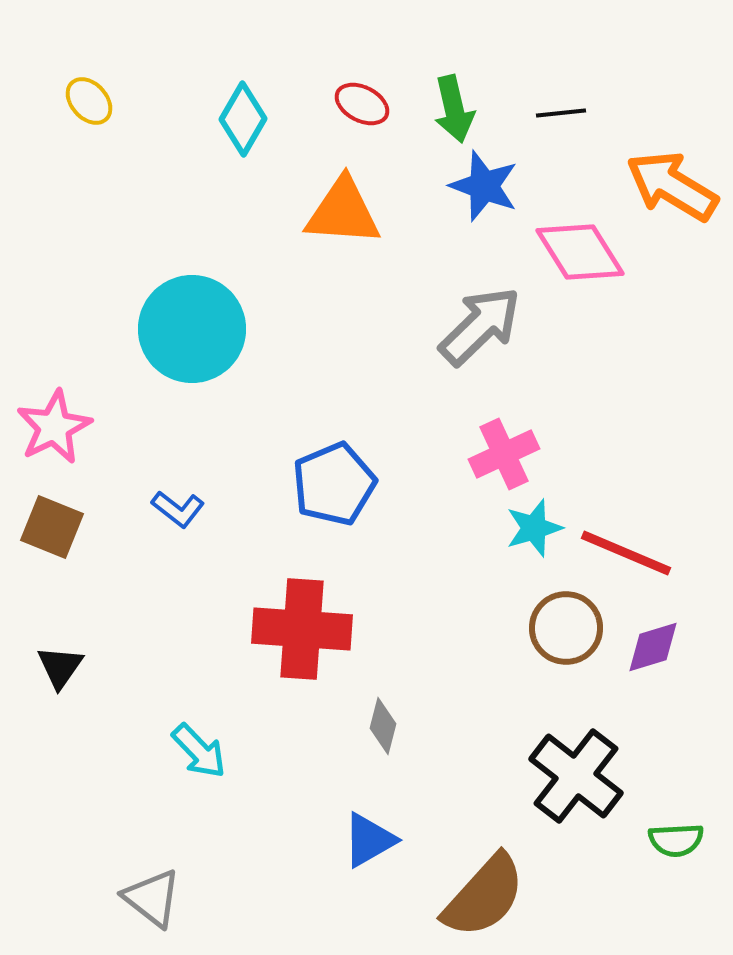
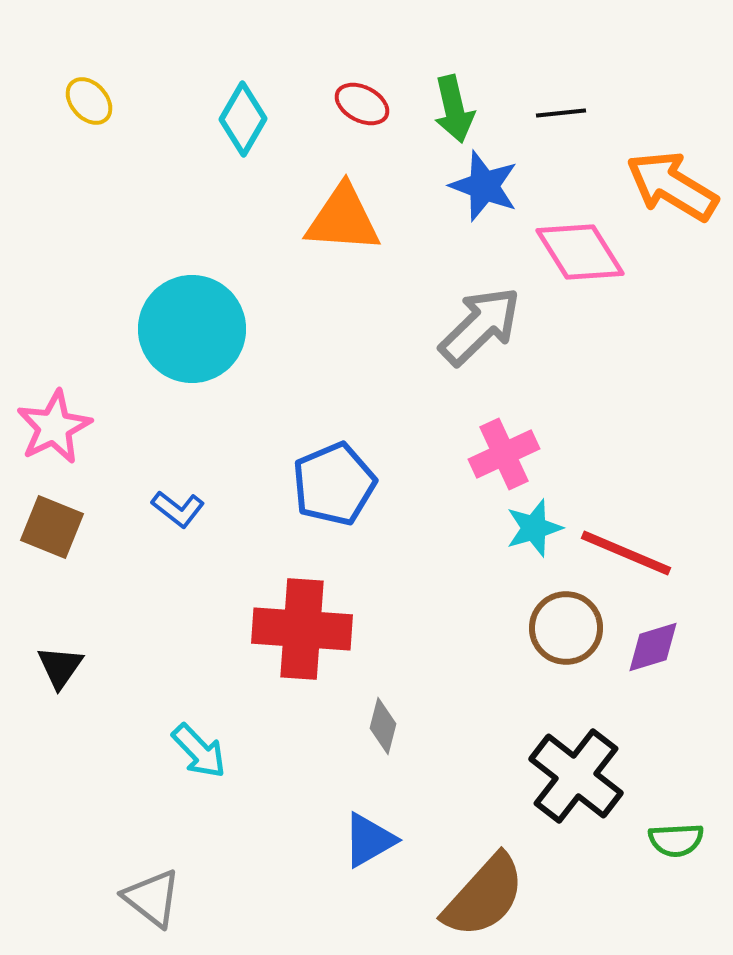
orange triangle: moved 7 px down
